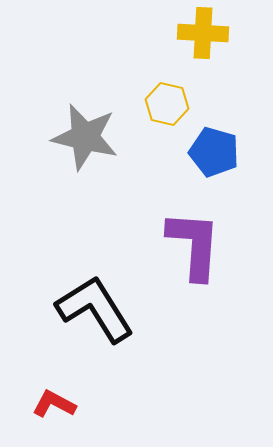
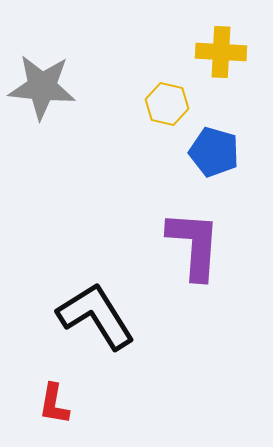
yellow cross: moved 18 px right, 19 px down
gray star: moved 43 px left, 50 px up; rotated 8 degrees counterclockwise
black L-shape: moved 1 px right, 7 px down
red L-shape: rotated 108 degrees counterclockwise
